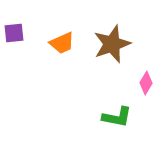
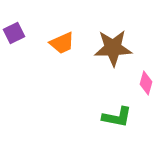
purple square: rotated 20 degrees counterclockwise
brown star: moved 1 px right, 4 px down; rotated 18 degrees clockwise
pink diamond: rotated 15 degrees counterclockwise
